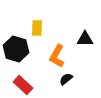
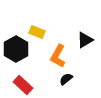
yellow rectangle: moved 4 px down; rotated 70 degrees counterclockwise
black triangle: moved 1 px down; rotated 30 degrees counterclockwise
black hexagon: rotated 15 degrees clockwise
orange L-shape: moved 1 px right
